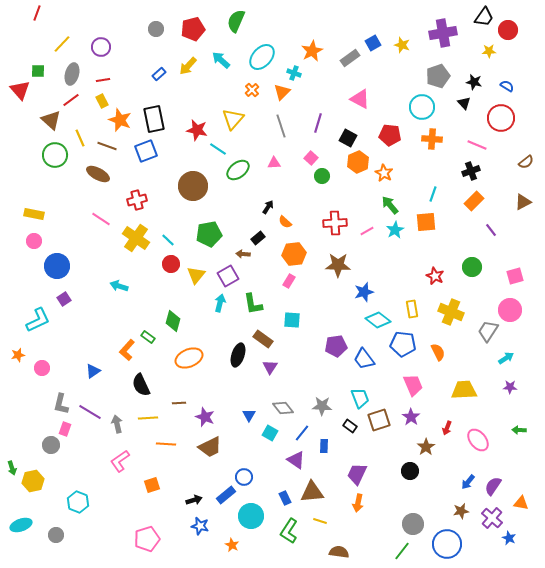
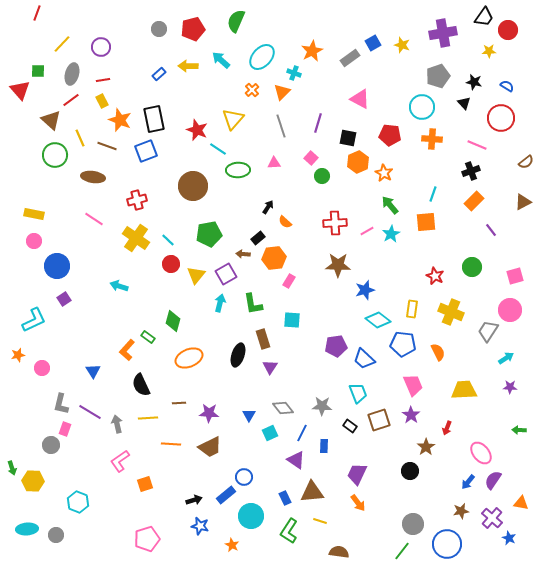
gray circle at (156, 29): moved 3 px right
yellow arrow at (188, 66): rotated 48 degrees clockwise
red star at (197, 130): rotated 10 degrees clockwise
black square at (348, 138): rotated 18 degrees counterclockwise
green ellipse at (238, 170): rotated 35 degrees clockwise
brown ellipse at (98, 174): moved 5 px left, 3 px down; rotated 20 degrees counterclockwise
pink line at (101, 219): moved 7 px left
cyan star at (395, 230): moved 4 px left, 4 px down
orange hexagon at (294, 254): moved 20 px left, 4 px down
purple square at (228, 276): moved 2 px left, 2 px up
blue star at (364, 292): moved 1 px right, 2 px up
yellow rectangle at (412, 309): rotated 18 degrees clockwise
cyan L-shape at (38, 320): moved 4 px left
brown rectangle at (263, 339): rotated 36 degrees clockwise
blue trapezoid at (364, 359): rotated 10 degrees counterclockwise
blue triangle at (93, 371): rotated 28 degrees counterclockwise
cyan trapezoid at (360, 398): moved 2 px left, 5 px up
purple star at (205, 417): moved 4 px right, 4 px up; rotated 18 degrees counterclockwise
purple star at (411, 417): moved 2 px up
cyan square at (270, 433): rotated 35 degrees clockwise
blue line at (302, 433): rotated 12 degrees counterclockwise
pink ellipse at (478, 440): moved 3 px right, 13 px down
orange line at (166, 444): moved 5 px right
yellow hexagon at (33, 481): rotated 15 degrees clockwise
orange square at (152, 485): moved 7 px left, 1 px up
purple semicircle at (493, 486): moved 6 px up
orange arrow at (358, 503): rotated 48 degrees counterclockwise
cyan ellipse at (21, 525): moved 6 px right, 4 px down; rotated 15 degrees clockwise
